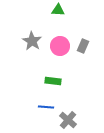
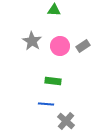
green triangle: moved 4 px left
gray rectangle: rotated 32 degrees clockwise
blue line: moved 3 px up
gray cross: moved 2 px left, 1 px down
